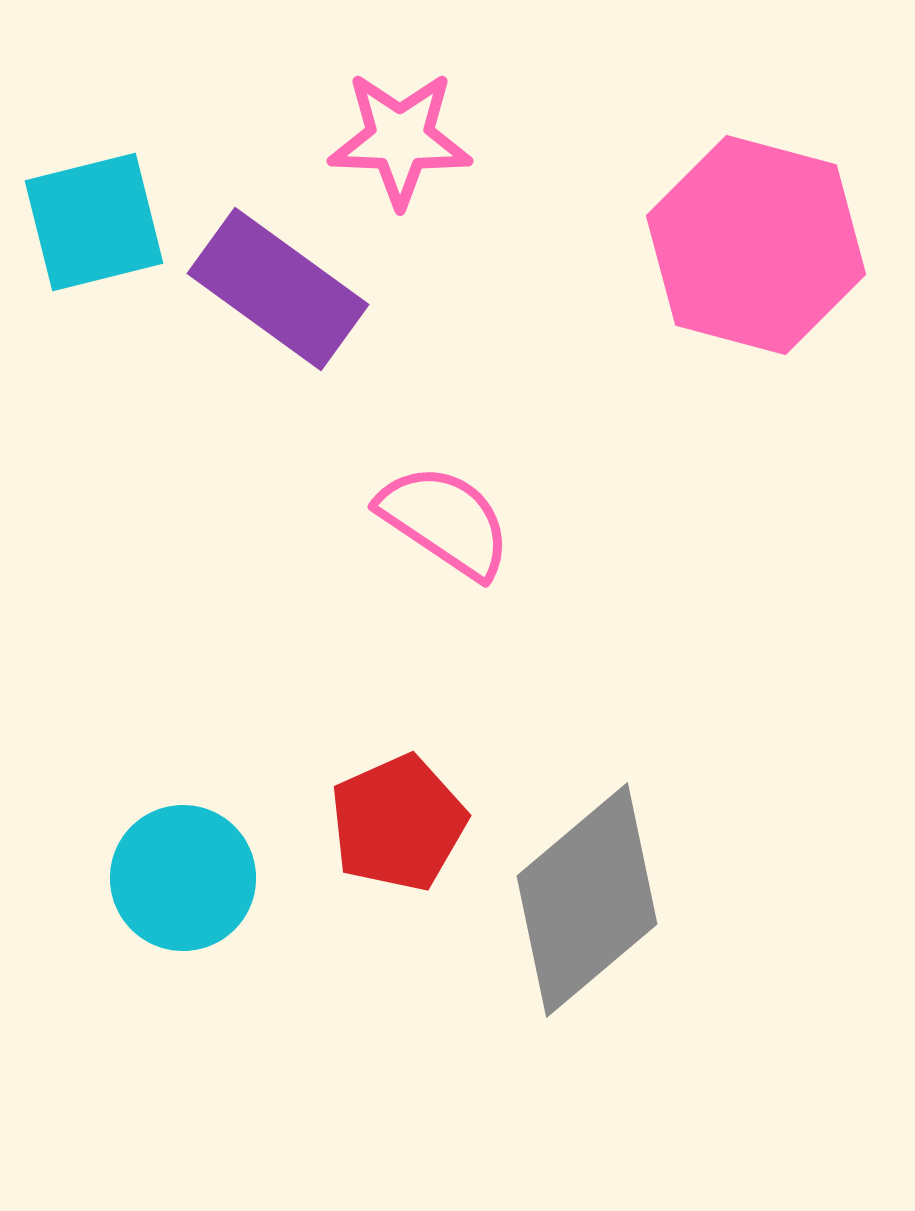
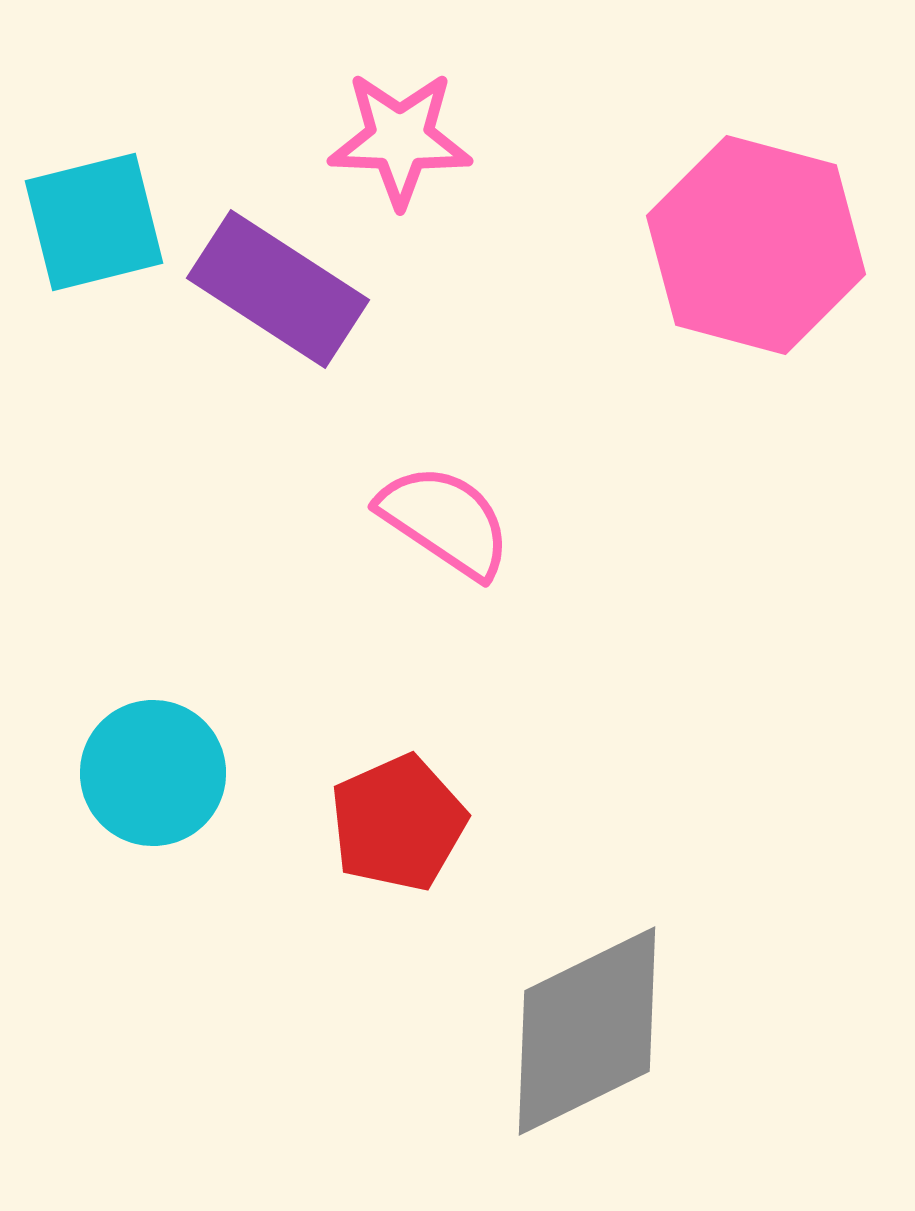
purple rectangle: rotated 3 degrees counterclockwise
cyan circle: moved 30 px left, 105 px up
gray diamond: moved 131 px down; rotated 14 degrees clockwise
